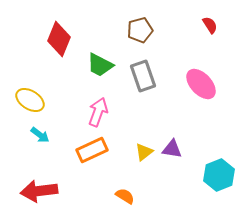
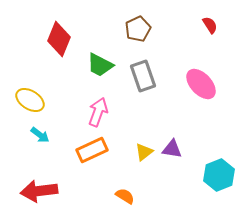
brown pentagon: moved 2 px left, 1 px up; rotated 10 degrees counterclockwise
